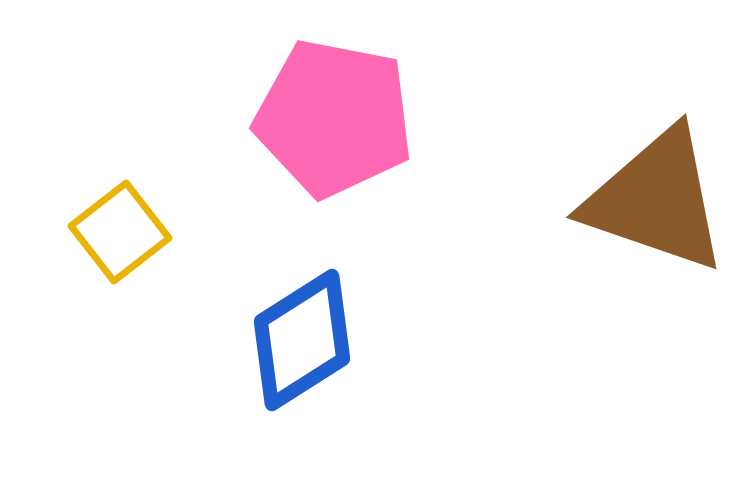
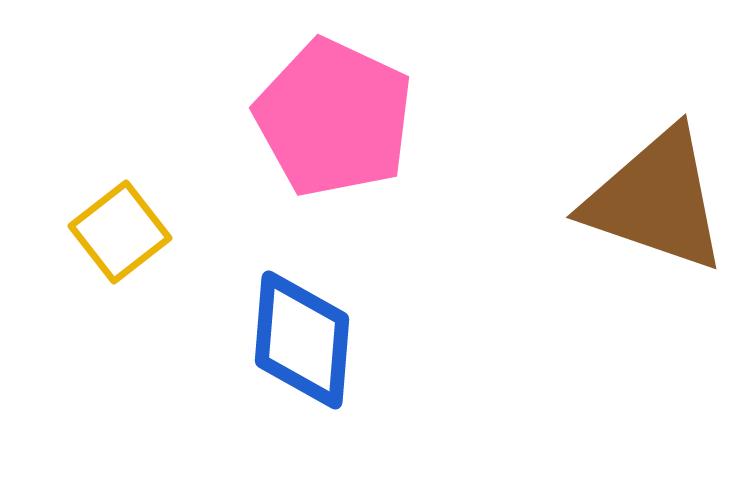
pink pentagon: rotated 14 degrees clockwise
blue diamond: rotated 53 degrees counterclockwise
